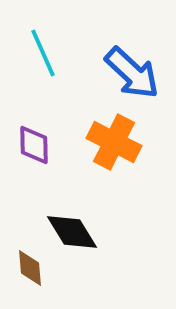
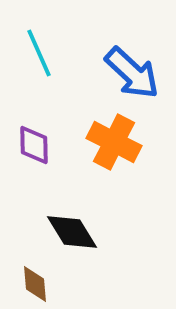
cyan line: moved 4 px left
brown diamond: moved 5 px right, 16 px down
